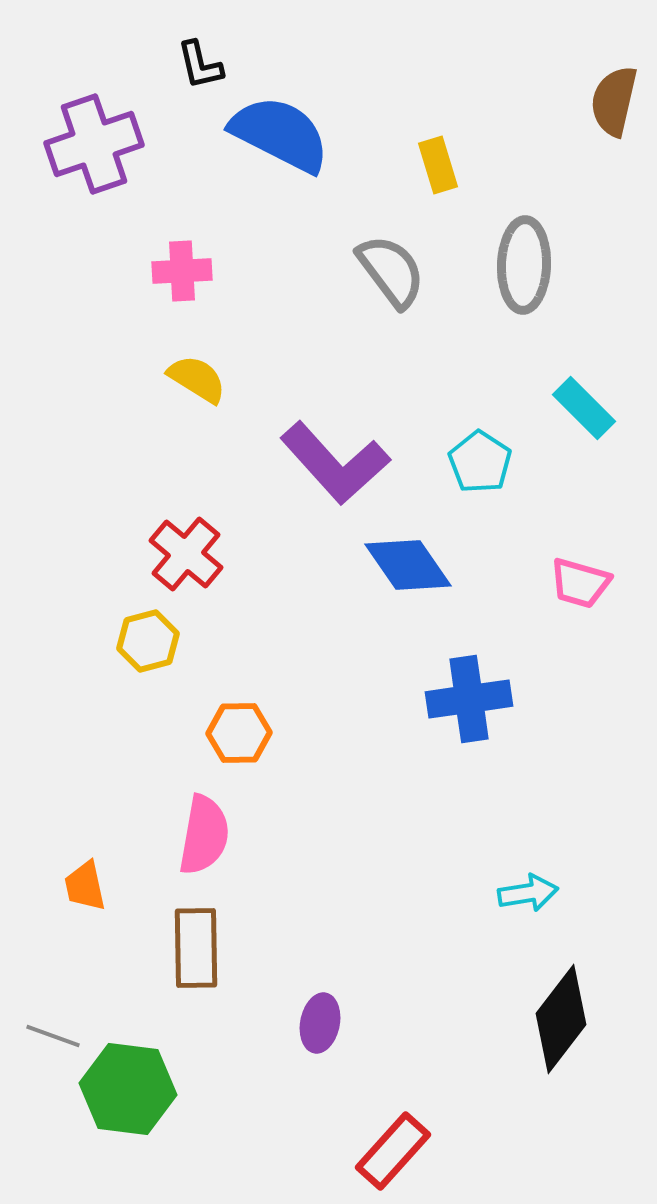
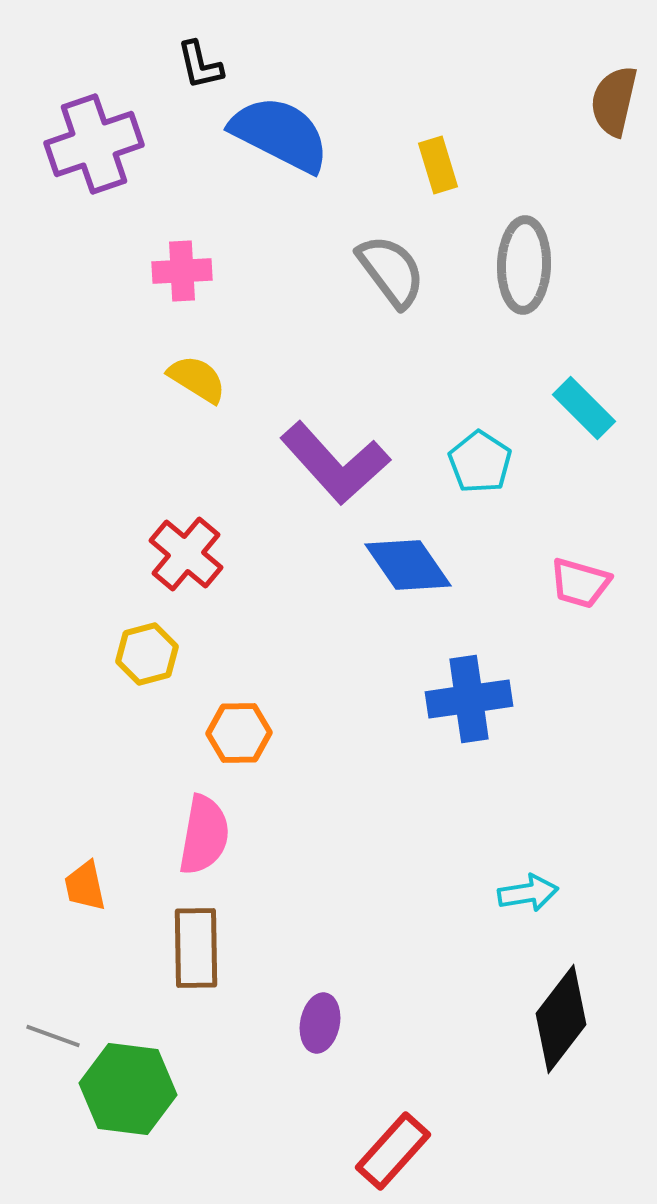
yellow hexagon: moved 1 px left, 13 px down
